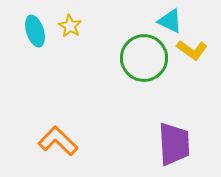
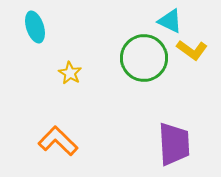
yellow star: moved 47 px down
cyan ellipse: moved 4 px up
